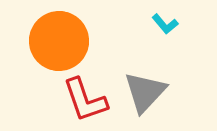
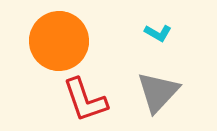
cyan L-shape: moved 7 px left, 9 px down; rotated 20 degrees counterclockwise
gray triangle: moved 13 px right
